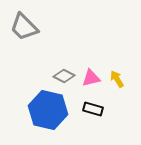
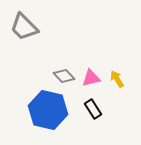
gray diamond: rotated 20 degrees clockwise
black rectangle: rotated 42 degrees clockwise
